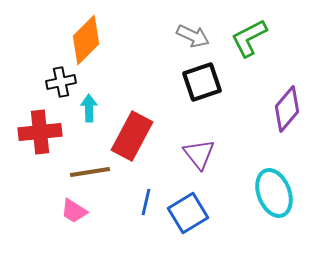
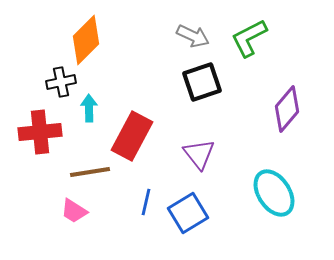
cyan ellipse: rotated 12 degrees counterclockwise
